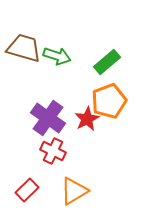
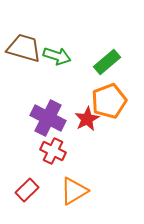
purple cross: rotated 8 degrees counterclockwise
